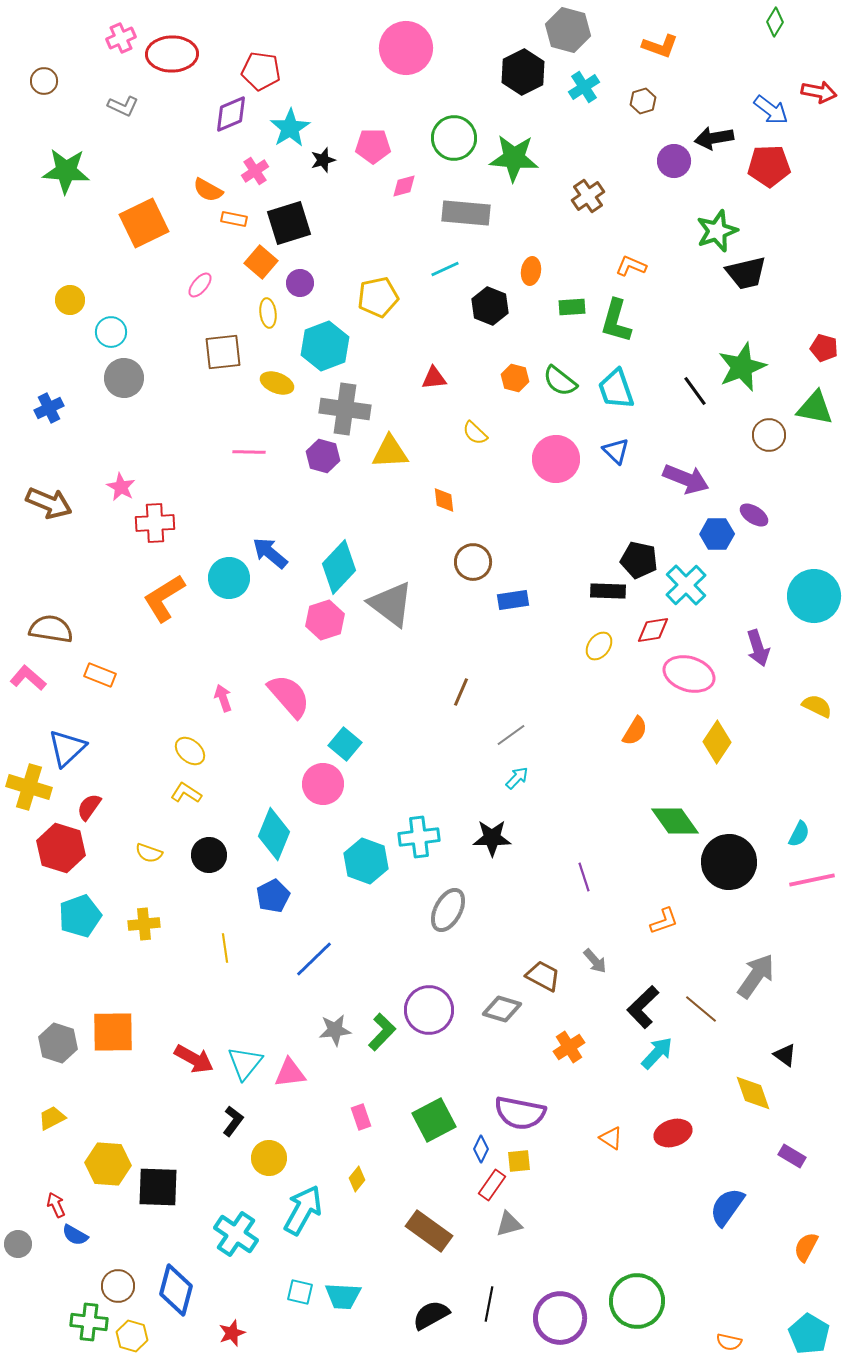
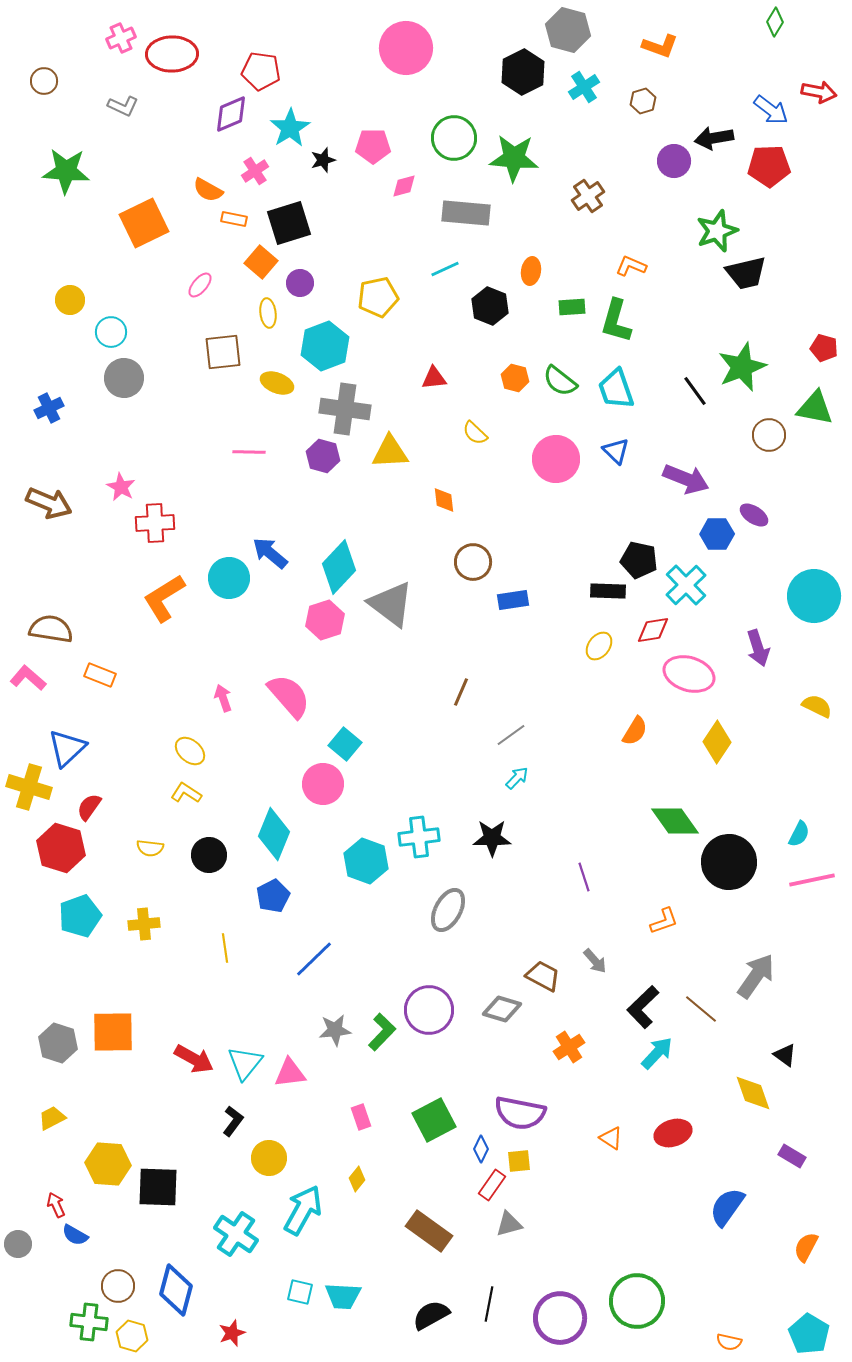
yellow semicircle at (149, 853): moved 1 px right, 5 px up; rotated 12 degrees counterclockwise
